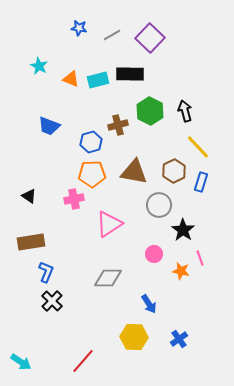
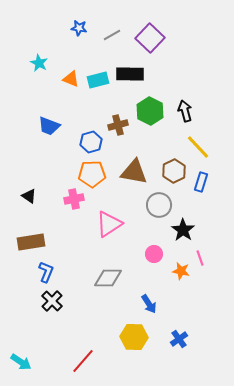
cyan star: moved 3 px up
